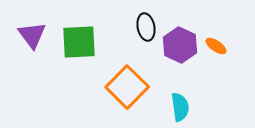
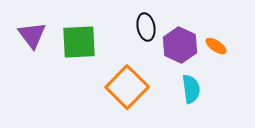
cyan semicircle: moved 11 px right, 18 px up
